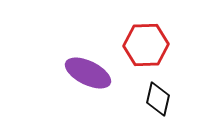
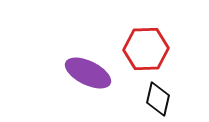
red hexagon: moved 4 px down
